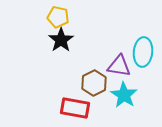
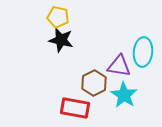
black star: rotated 25 degrees counterclockwise
